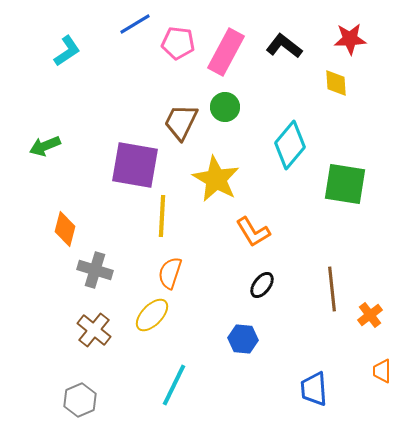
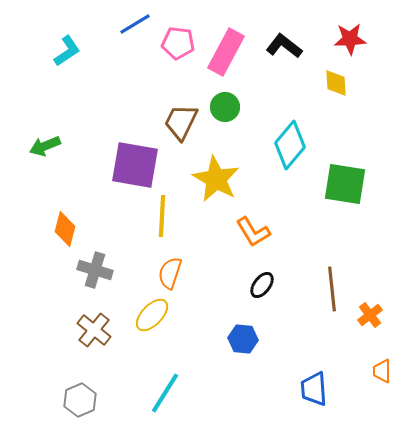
cyan line: moved 9 px left, 8 px down; rotated 6 degrees clockwise
